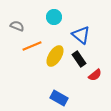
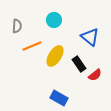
cyan circle: moved 3 px down
gray semicircle: rotated 72 degrees clockwise
blue triangle: moved 9 px right, 2 px down
black rectangle: moved 5 px down
